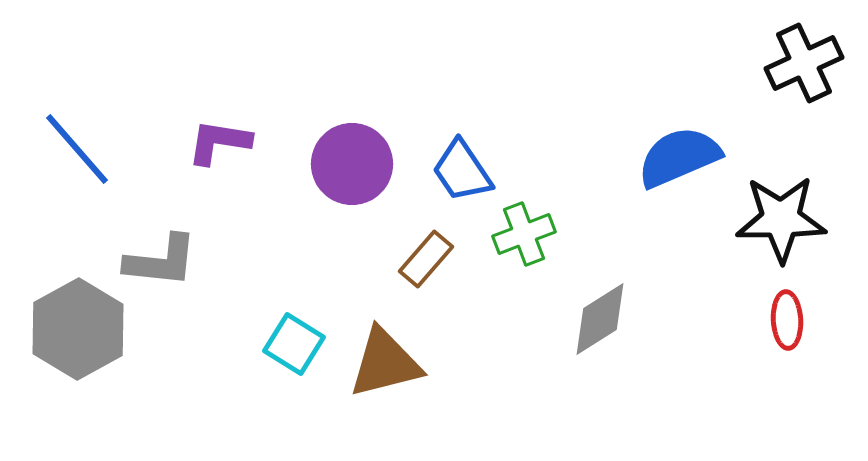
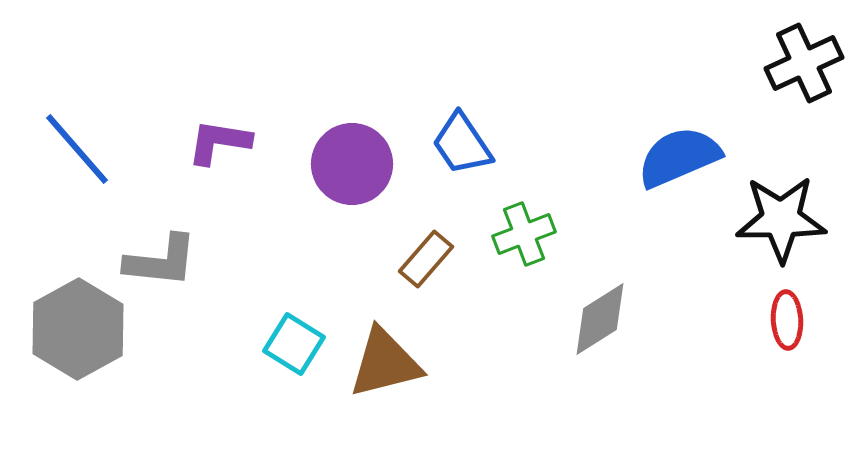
blue trapezoid: moved 27 px up
